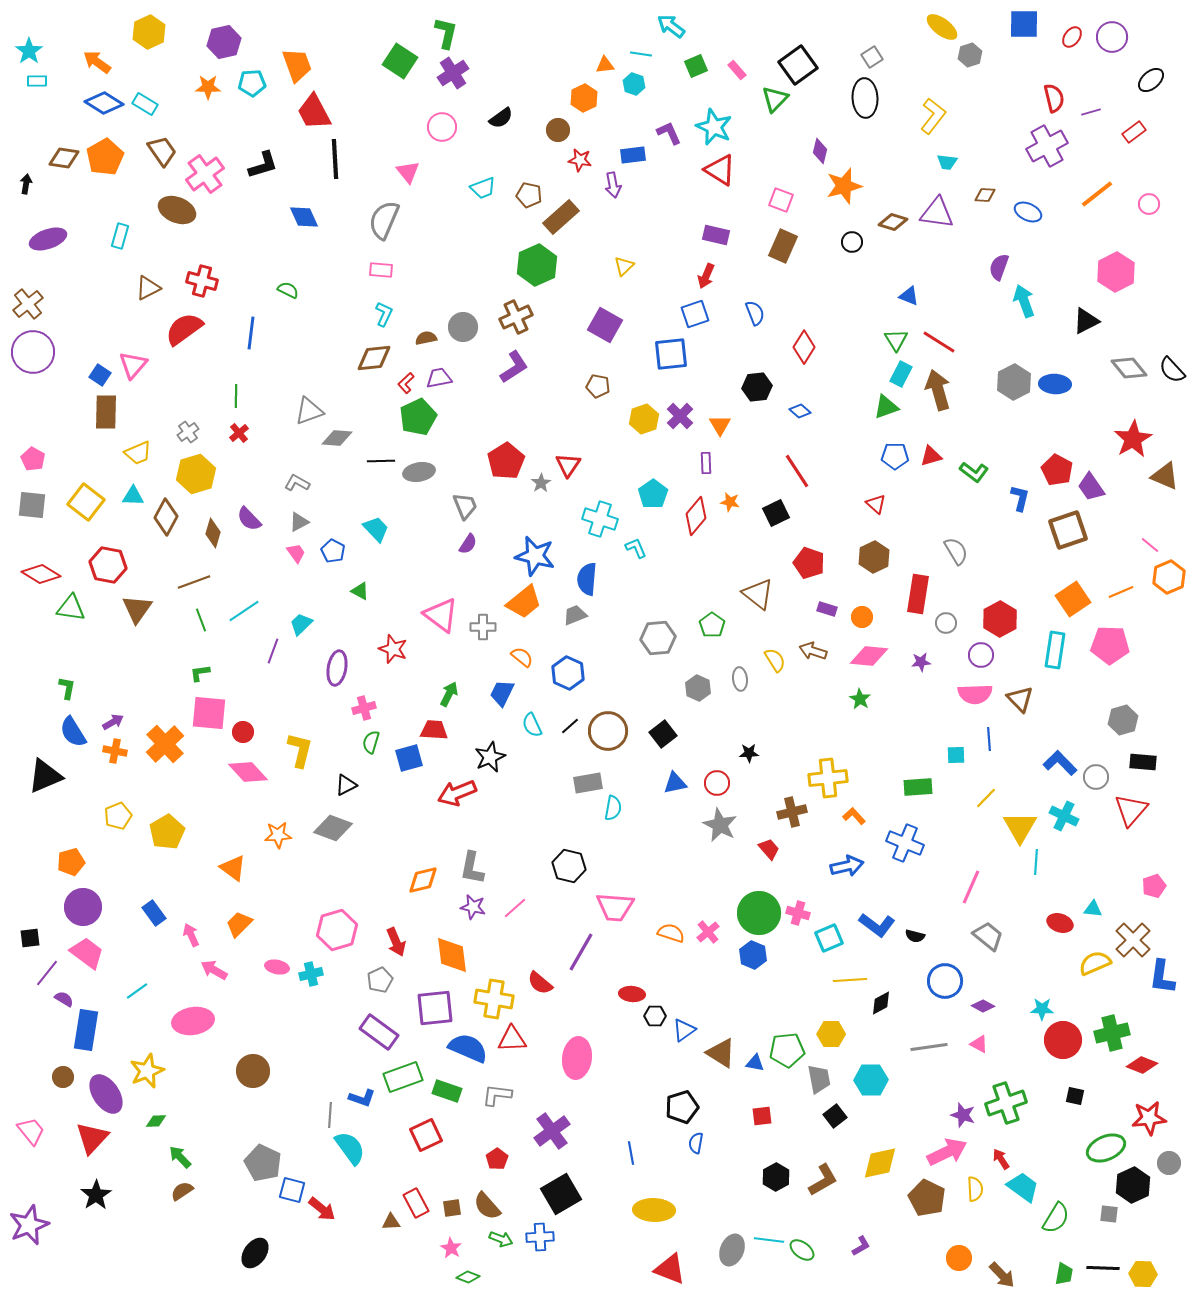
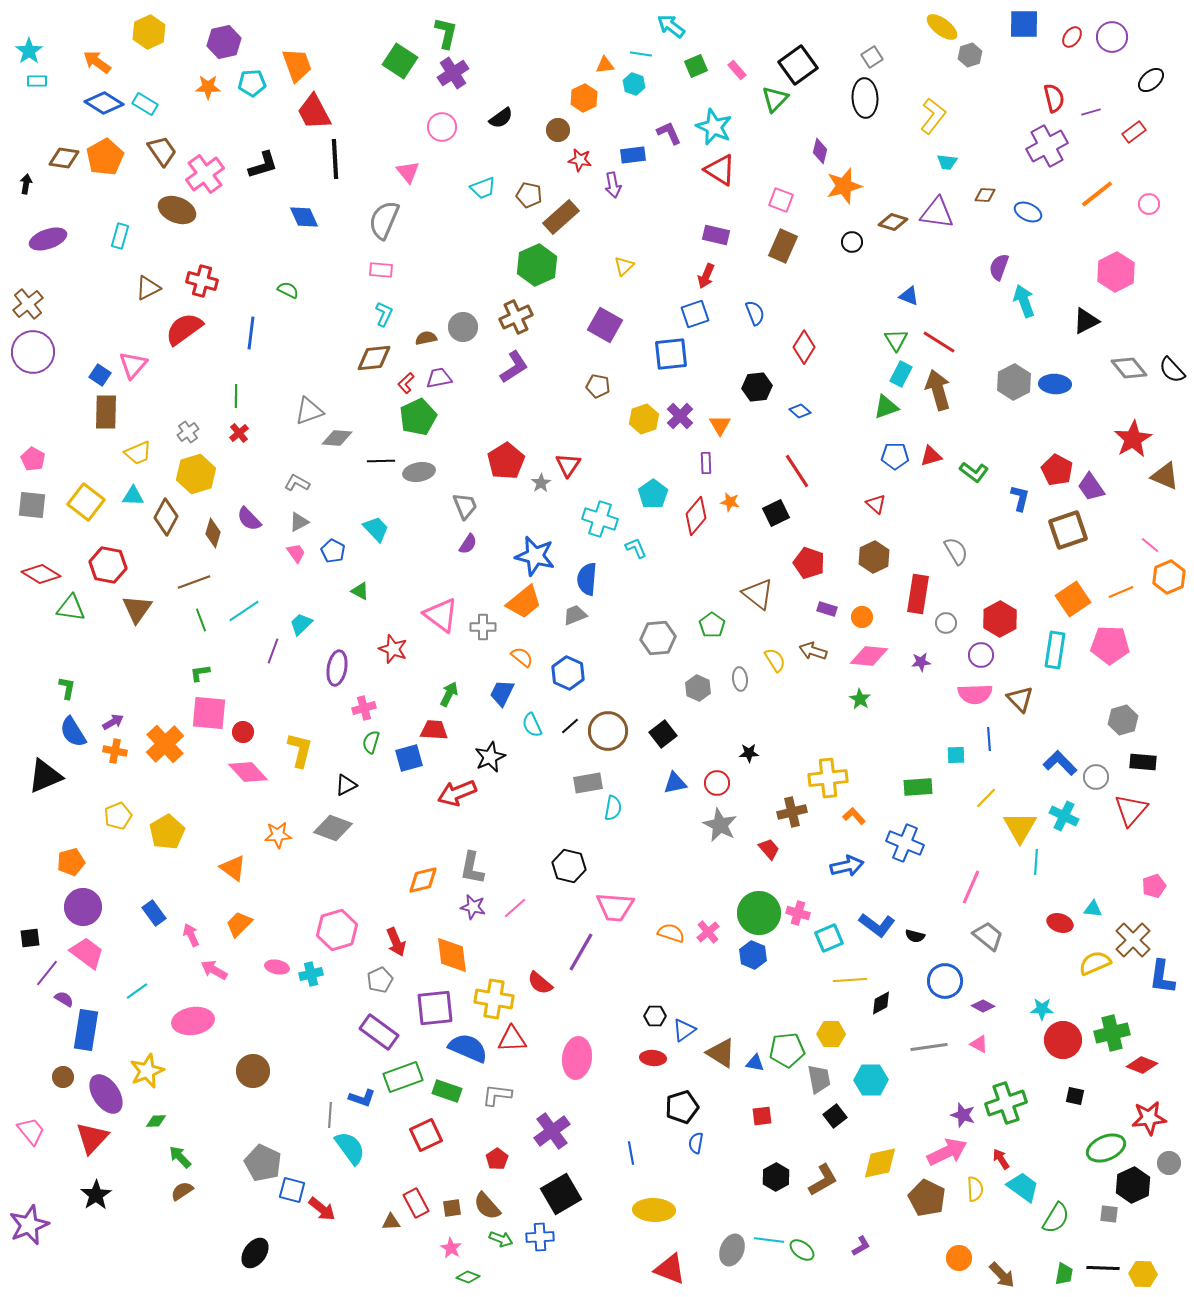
red ellipse at (632, 994): moved 21 px right, 64 px down
